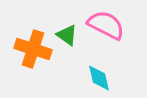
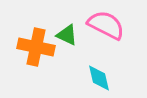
green triangle: rotated 10 degrees counterclockwise
orange cross: moved 3 px right, 2 px up; rotated 6 degrees counterclockwise
